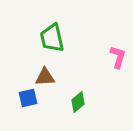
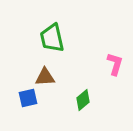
pink L-shape: moved 3 px left, 7 px down
green diamond: moved 5 px right, 2 px up
